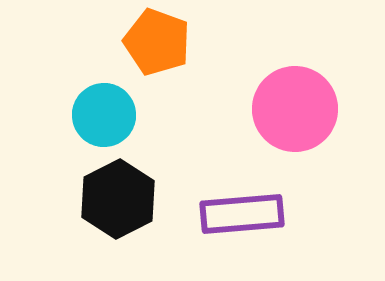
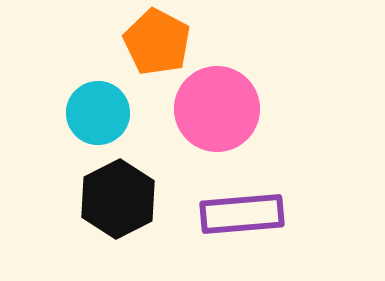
orange pentagon: rotated 8 degrees clockwise
pink circle: moved 78 px left
cyan circle: moved 6 px left, 2 px up
